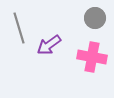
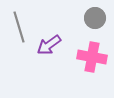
gray line: moved 1 px up
